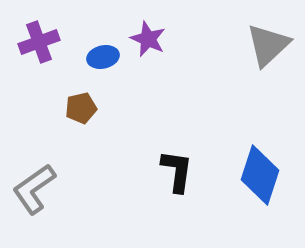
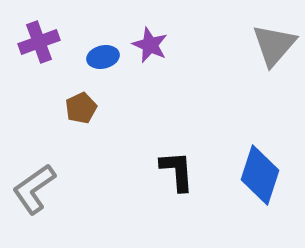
purple star: moved 2 px right, 6 px down
gray triangle: moved 6 px right; rotated 6 degrees counterclockwise
brown pentagon: rotated 12 degrees counterclockwise
black L-shape: rotated 12 degrees counterclockwise
